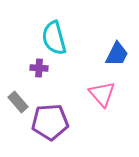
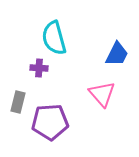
gray rectangle: rotated 55 degrees clockwise
